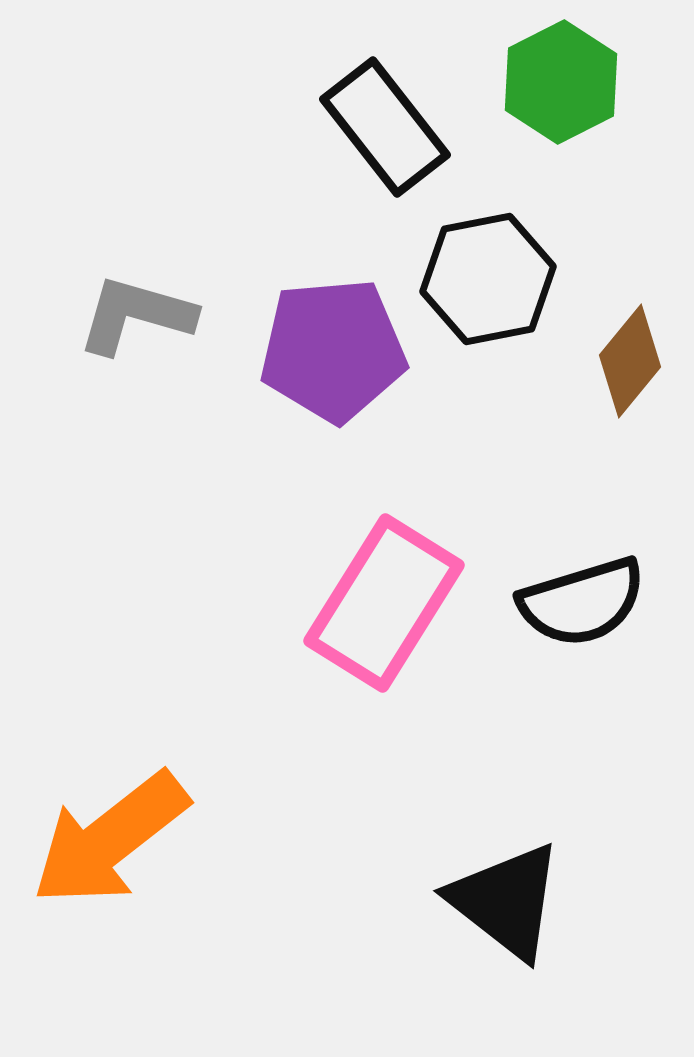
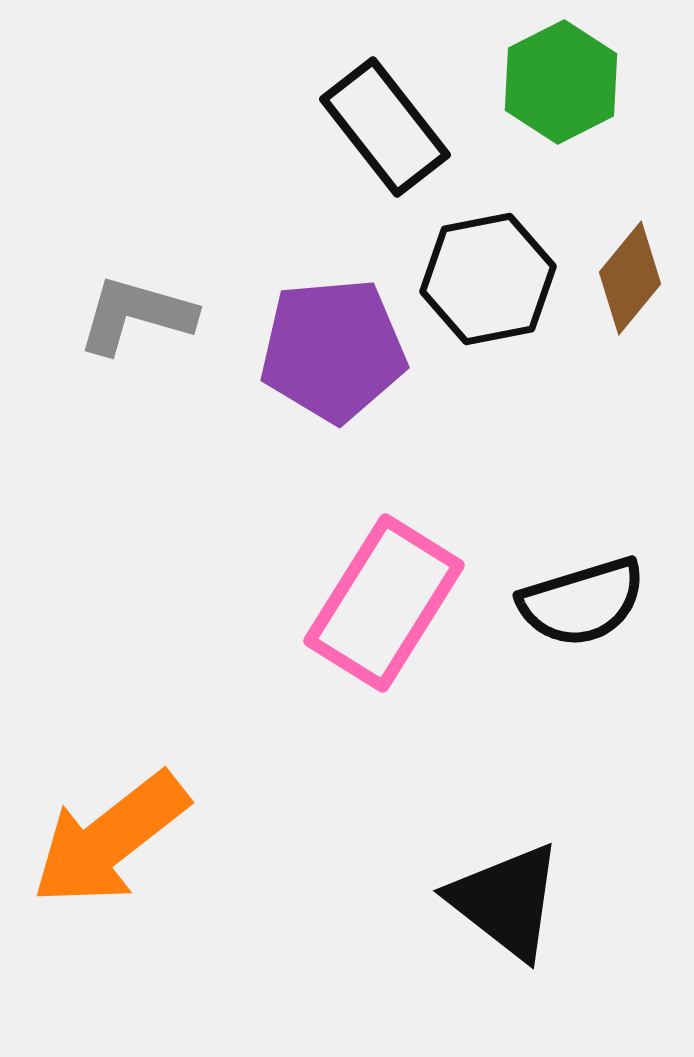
brown diamond: moved 83 px up
